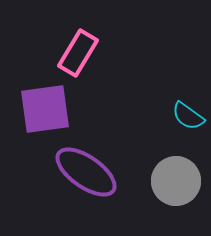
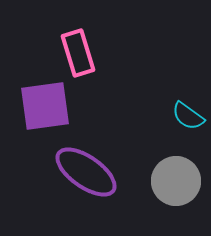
pink rectangle: rotated 48 degrees counterclockwise
purple square: moved 3 px up
